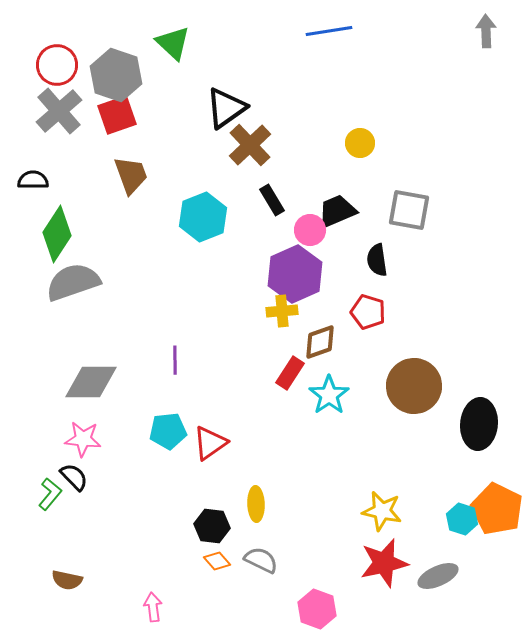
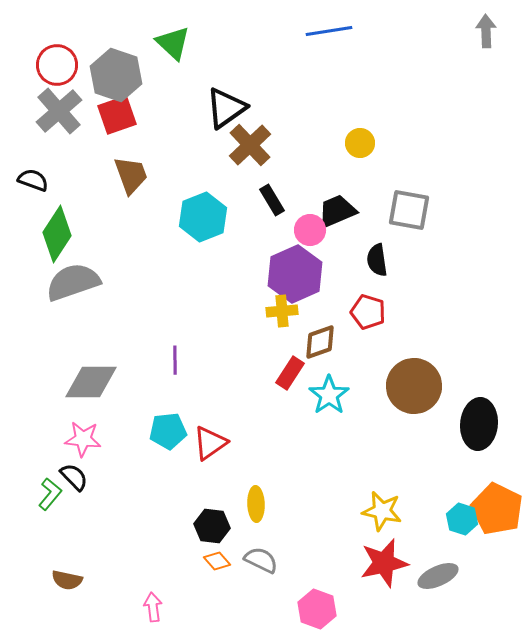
black semicircle at (33, 180): rotated 20 degrees clockwise
